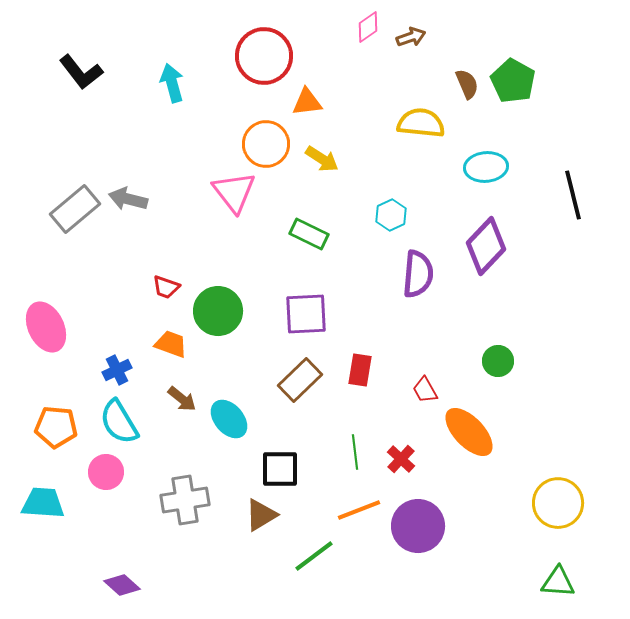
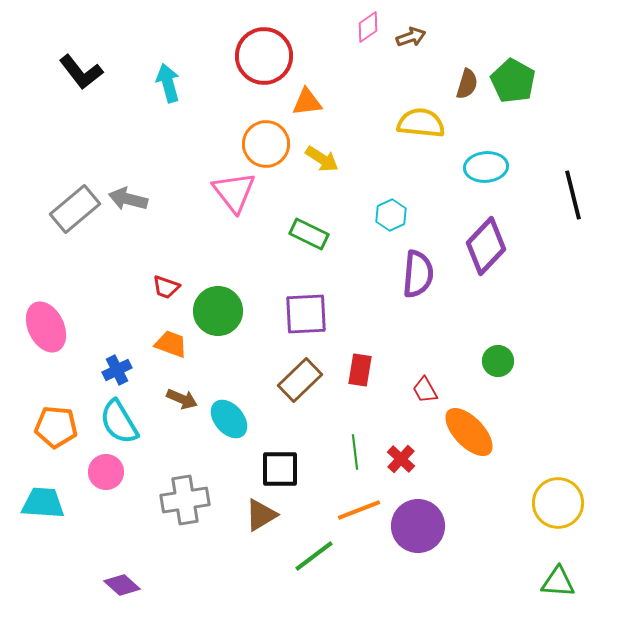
cyan arrow at (172, 83): moved 4 px left
brown semicircle at (467, 84): rotated 40 degrees clockwise
brown arrow at (182, 399): rotated 16 degrees counterclockwise
